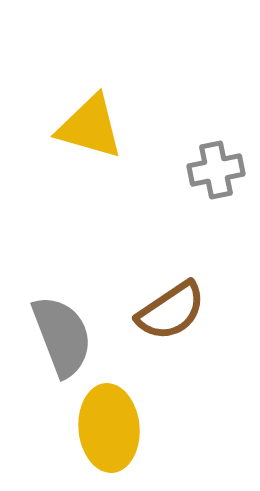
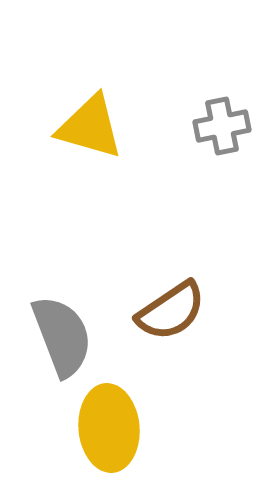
gray cross: moved 6 px right, 44 px up
